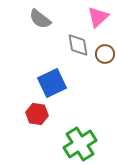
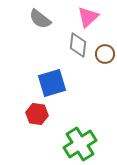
pink triangle: moved 10 px left
gray diamond: rotated 15 degrees clockwise
blue square: rotated 8 degrees clockwise
